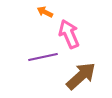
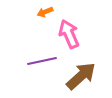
orange arrow: rotated 49 degrees counterclockwise
purple line: moved 1 px left, 4 px down
